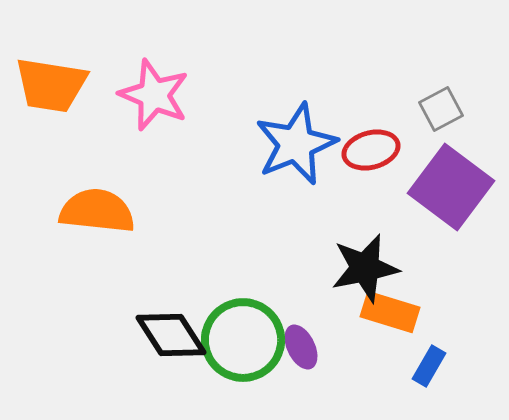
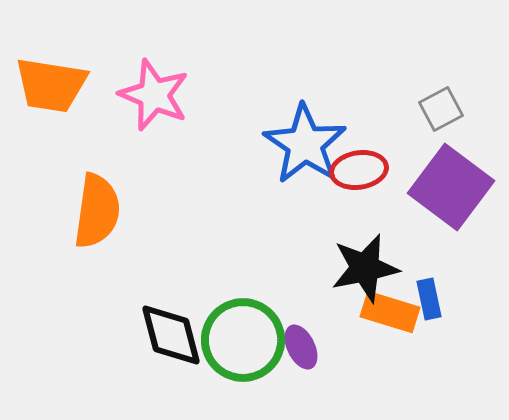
blue star: moved 9 px right; rotated 16 degrees counterclockwise
red ellipse: moved 12 px left, 20 px down; rotated 6 degrees clockwise
orange semicircle: rotated 92 degrees clockwise
black diamond: rotated 18 degrees clockwise
blue rectangle: moved 67 px up; rotated 42 degrees counterclockwise
